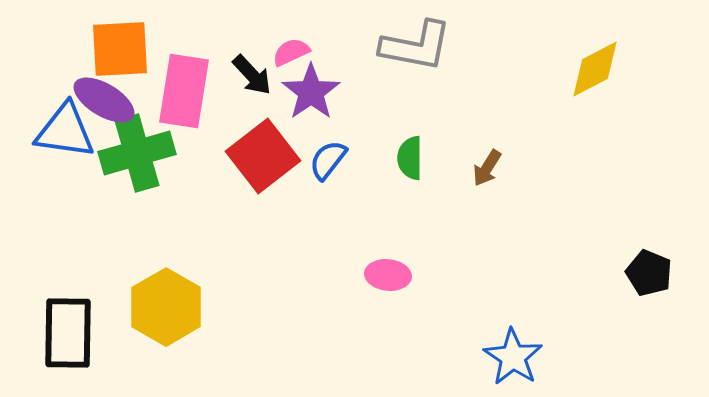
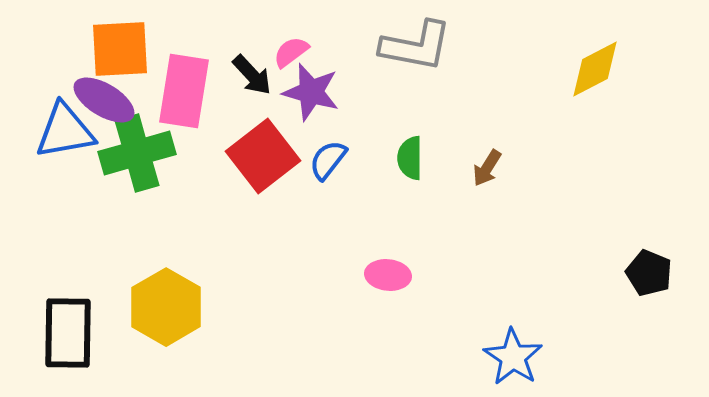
pink semicircle: rotated 12 degrees counterclockwise
purple star: rotated 22 degrees counterclockwise
blue triangle: rotated 18 degrees counterclockwise
